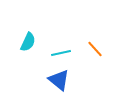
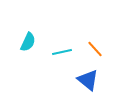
cyan line: moved 1 px right, 1 px up
blue triangle: moved 29 px right
